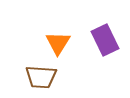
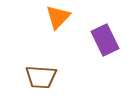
orange triangle: moved 26 px up; rotated 12 degrees clockwise
